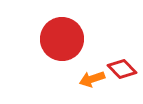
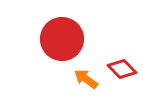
orange arrow: moved 6 px left; rotated 55 degrees clockwise
